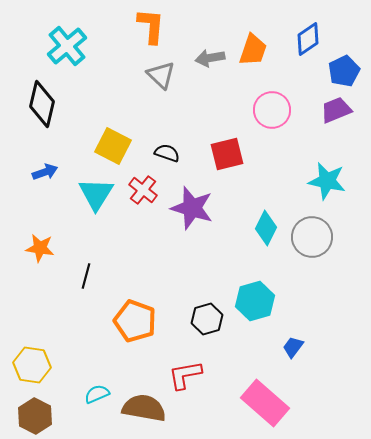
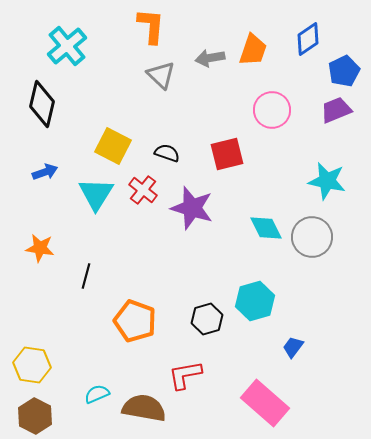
cyan diamond: rotated 52 degrees counterclockwise
